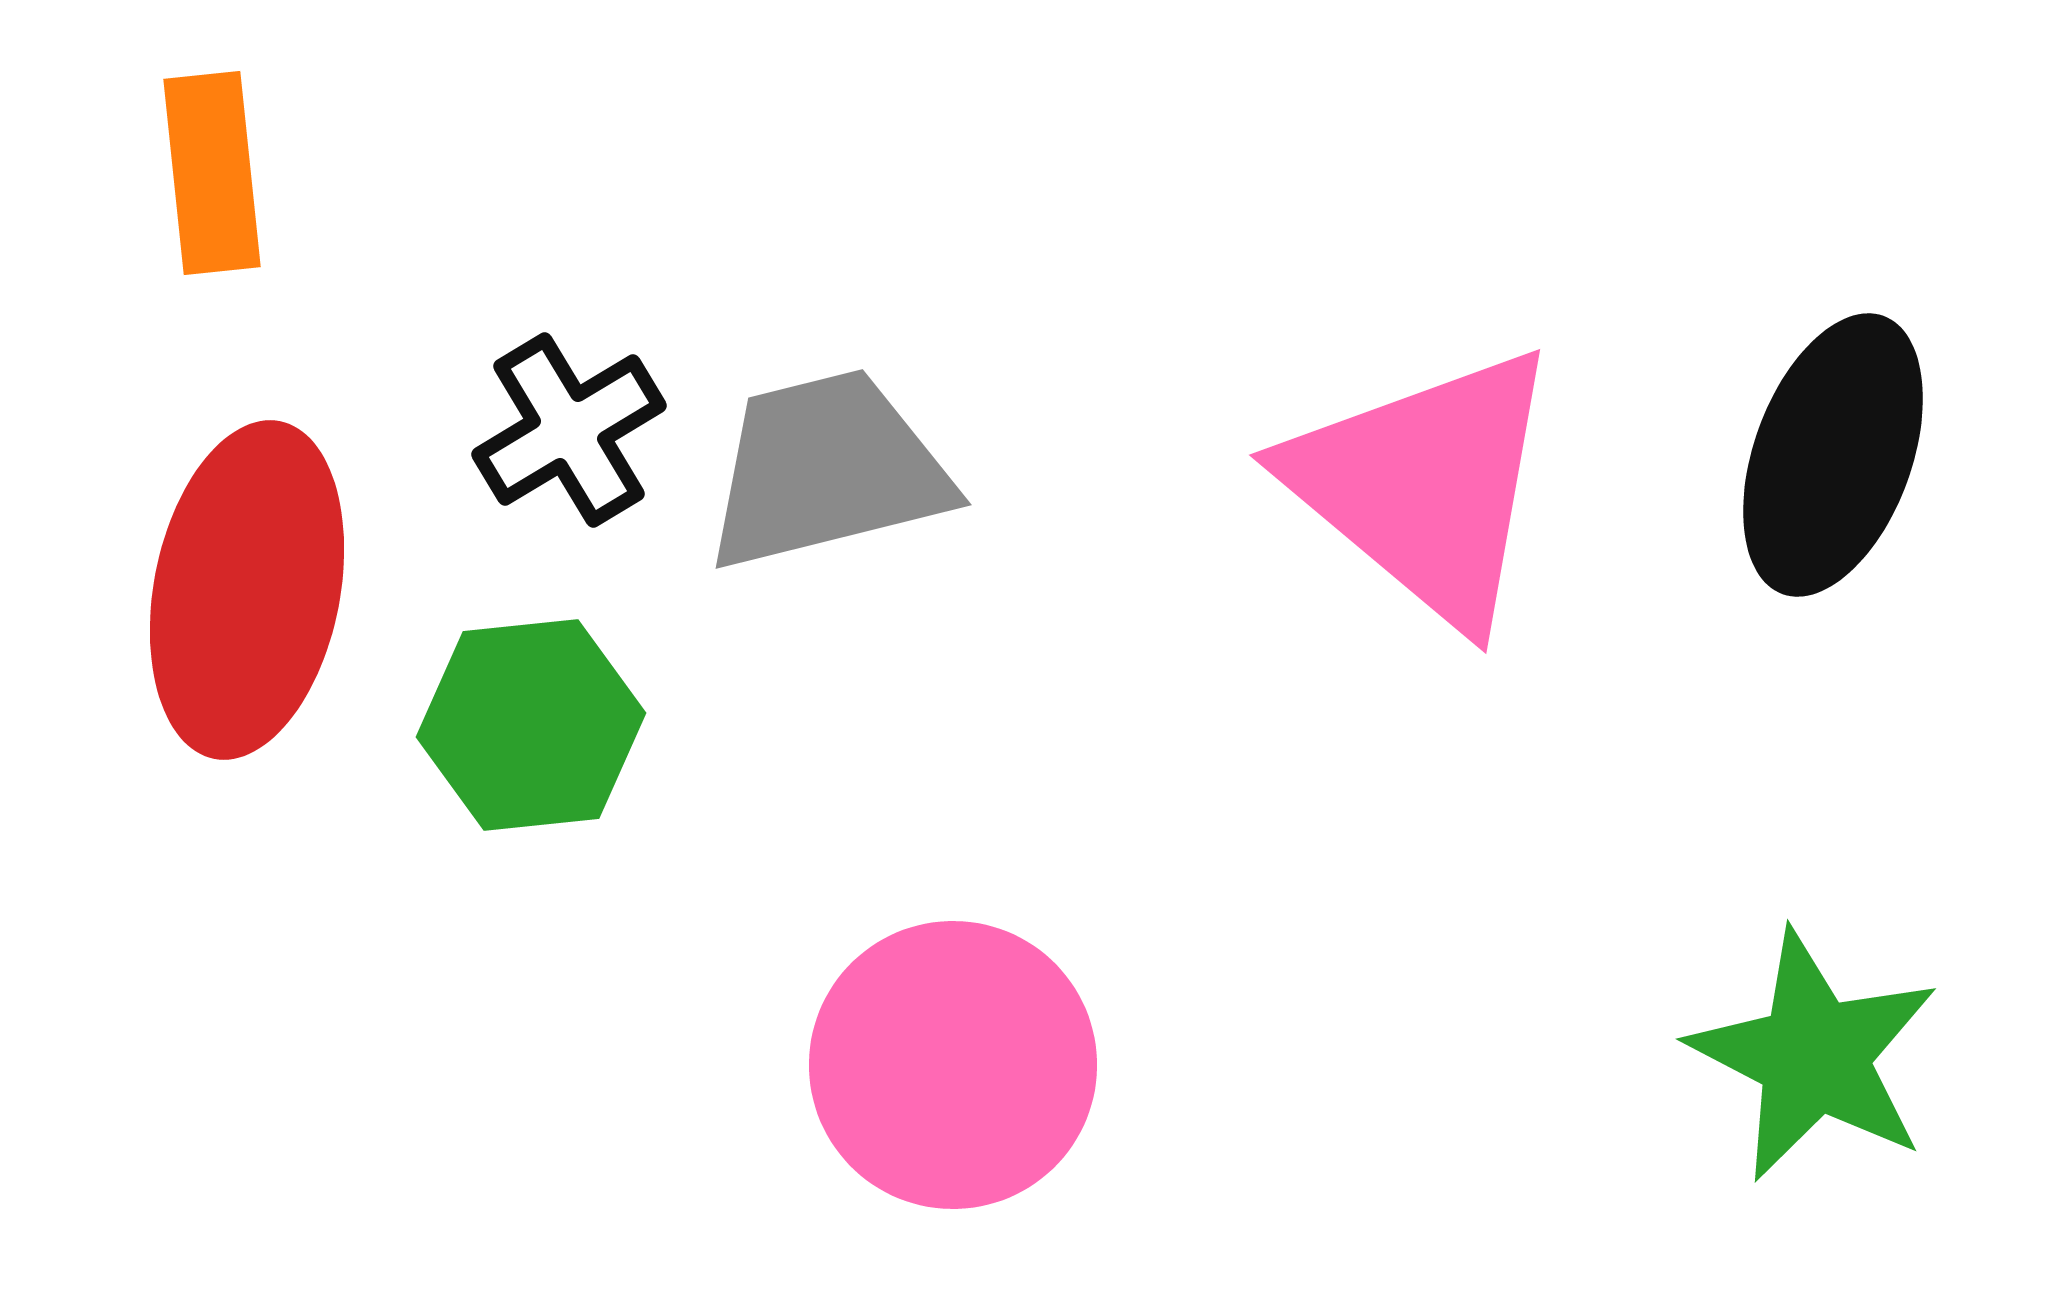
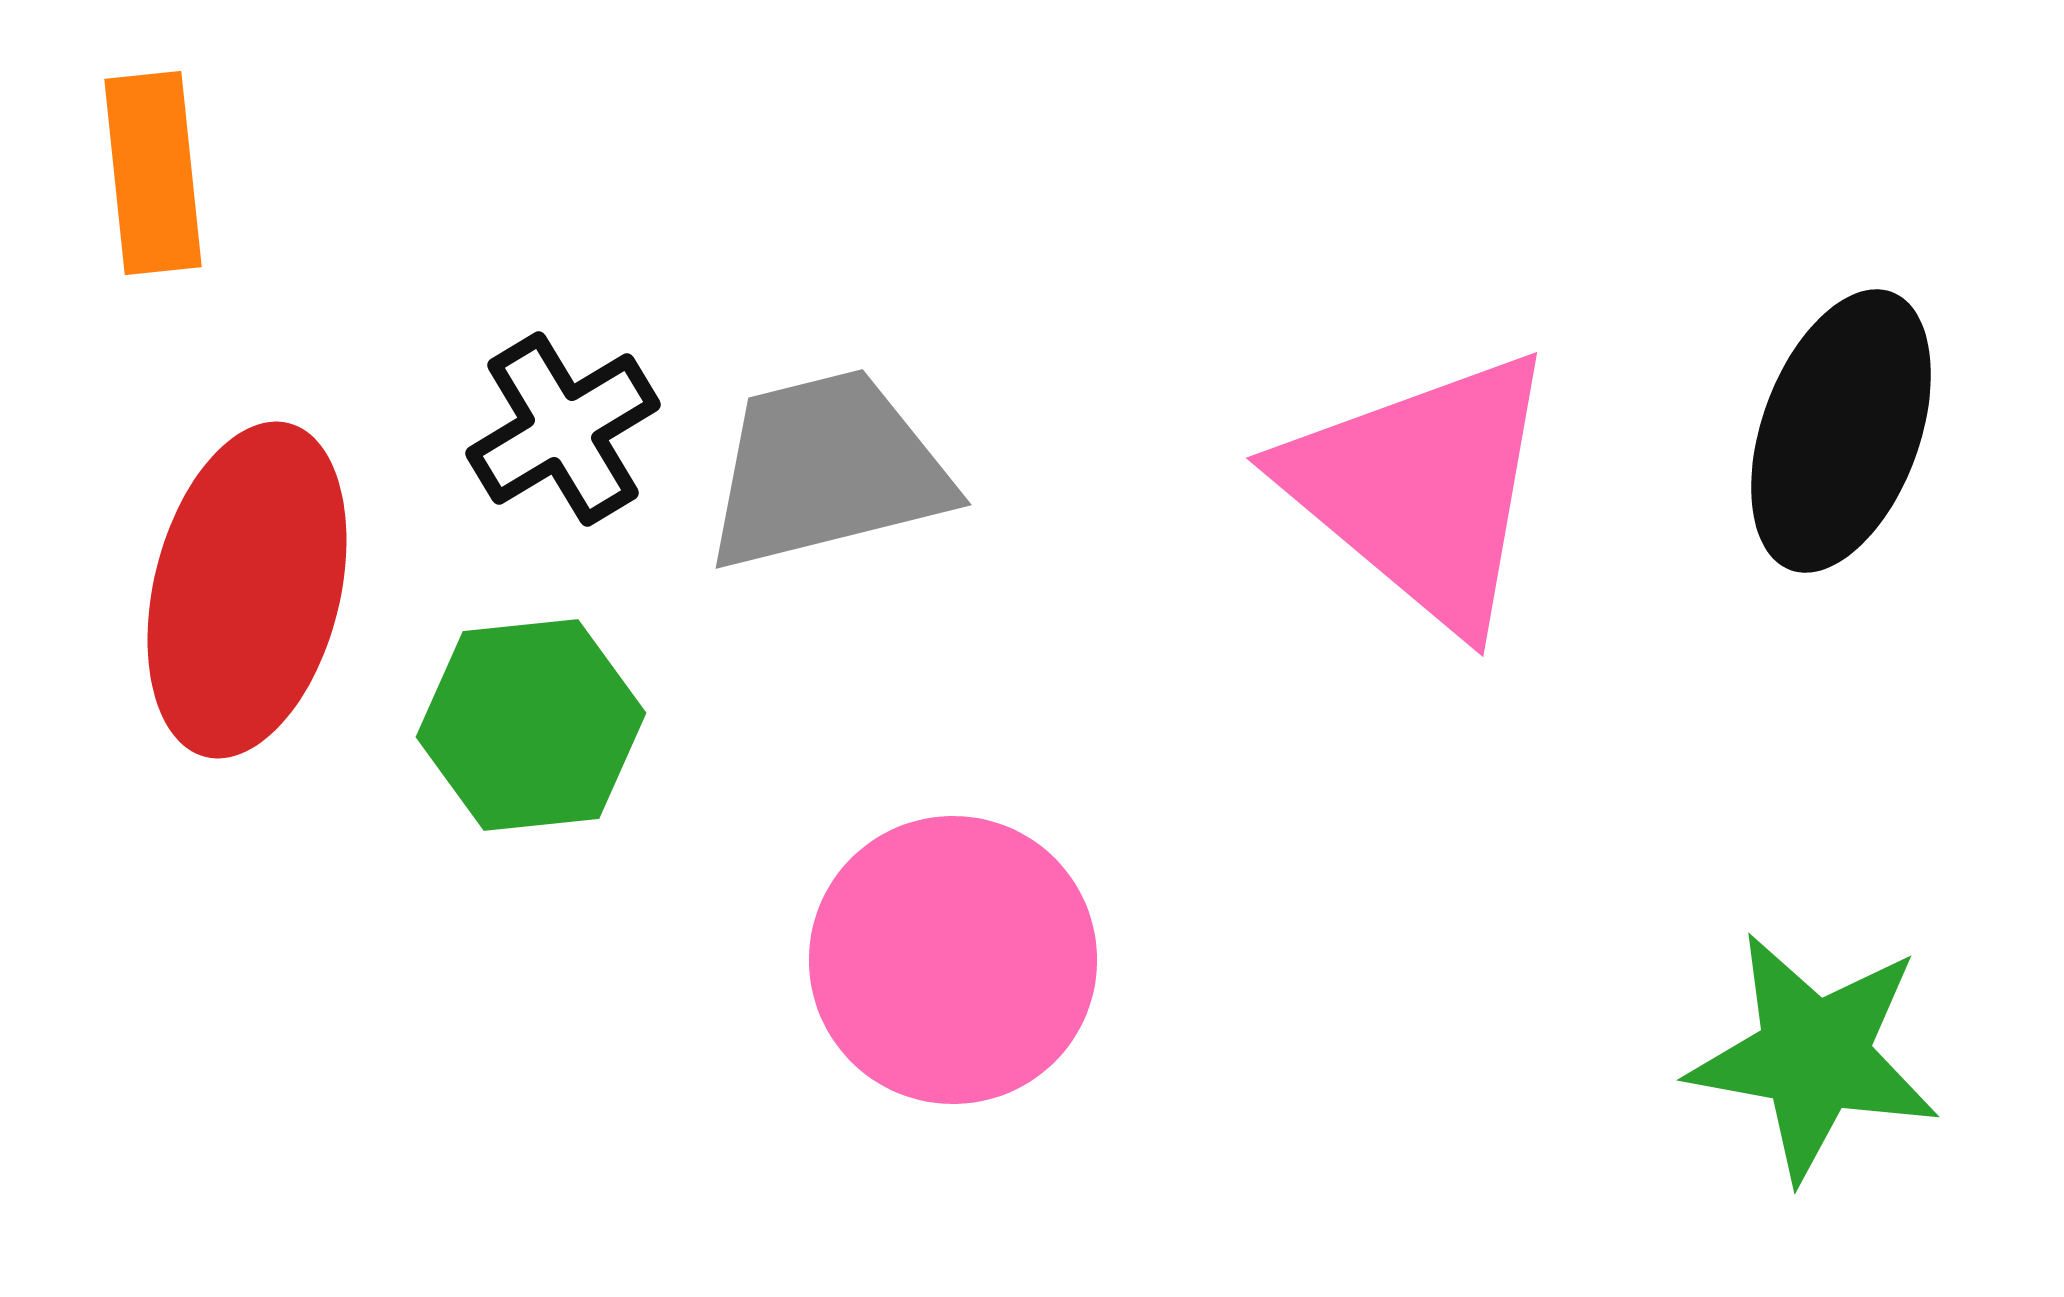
orange rectangle: moved 59 px left
black cross: moved 6 px left, 1 px up
black ellipse: moved 8 px right, 24 px up
pink triangle: moved 3 px left, 3 px down
red ellipse: rotated 3 degrees clockwise
green star: rotated 17 degrees counterclockwise
pink circle: moved 105 px up
